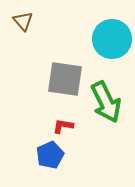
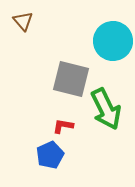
cyan circle: moved 1 px right, 2 px down
gray square: moved 6 px right; rotated 6 degrees clockwise
green arrow: moved 7 px down
